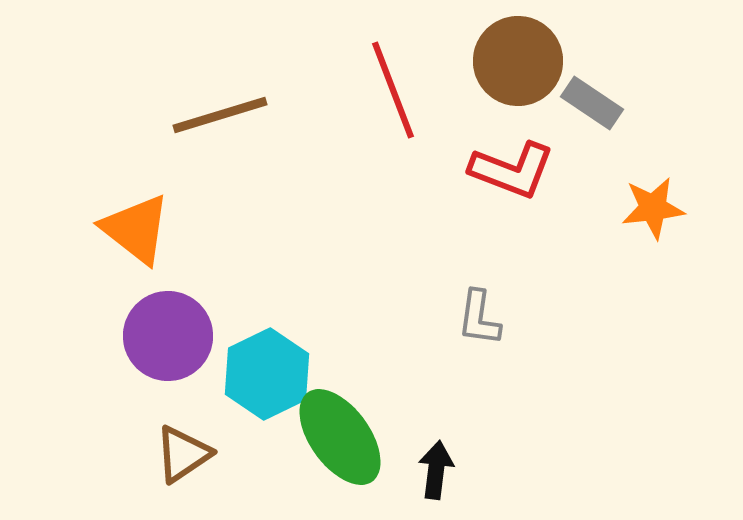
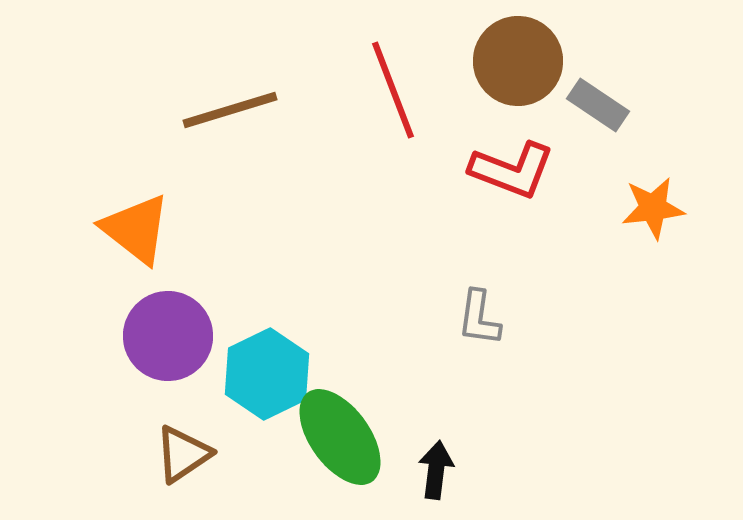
gray rectangle: moved 6 px right, 2 px down
brown line: moved 10 px right, 5 px up
